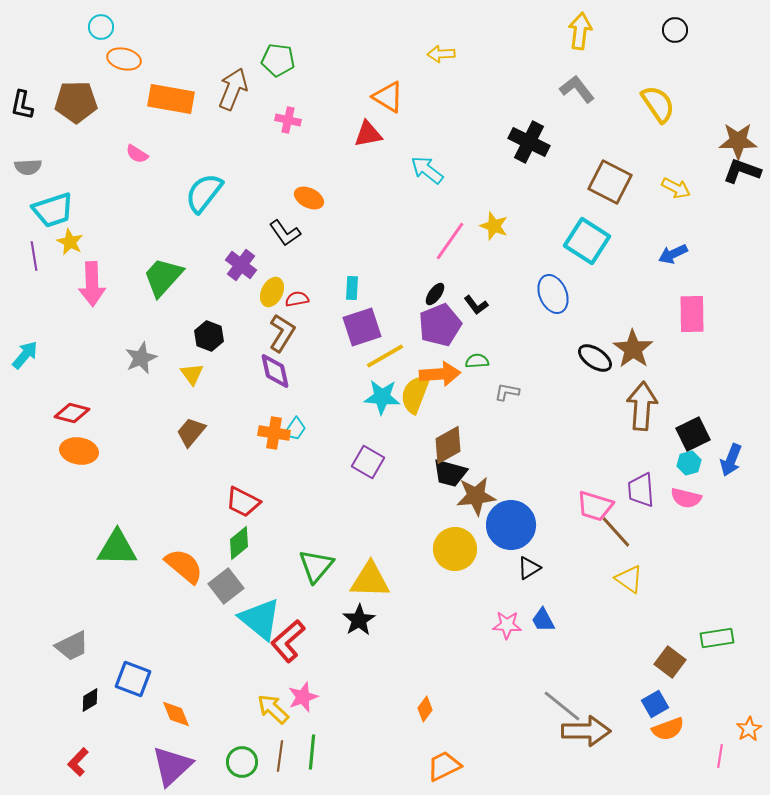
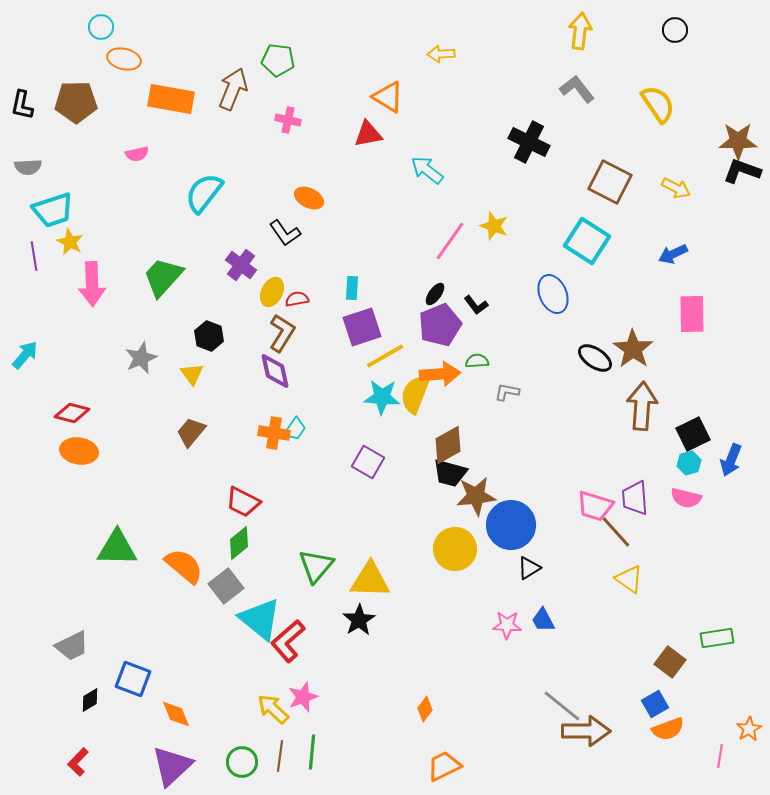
pink semicircle at (137, 154): rotated 45 degrees counterclockwise
purple trapezoid at (641, 490): moved 6 px left, 8 px down
